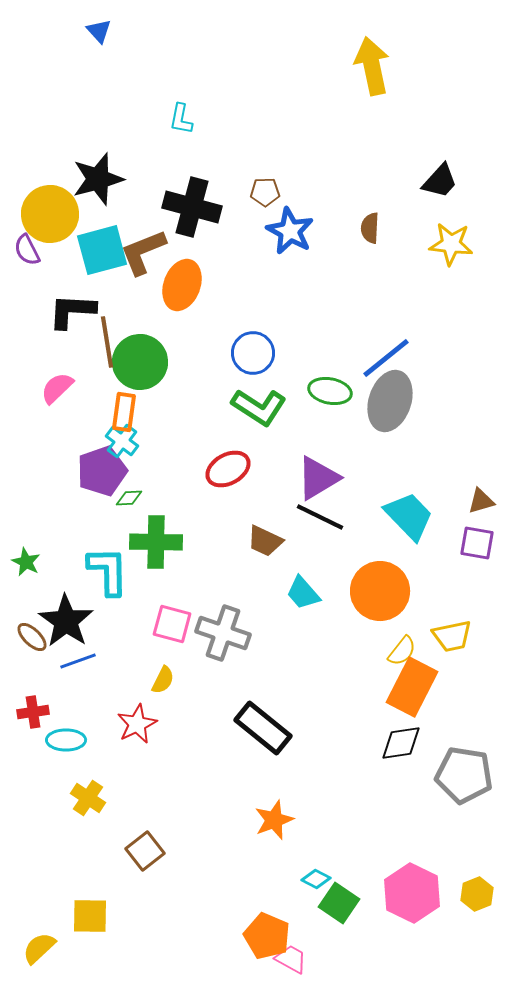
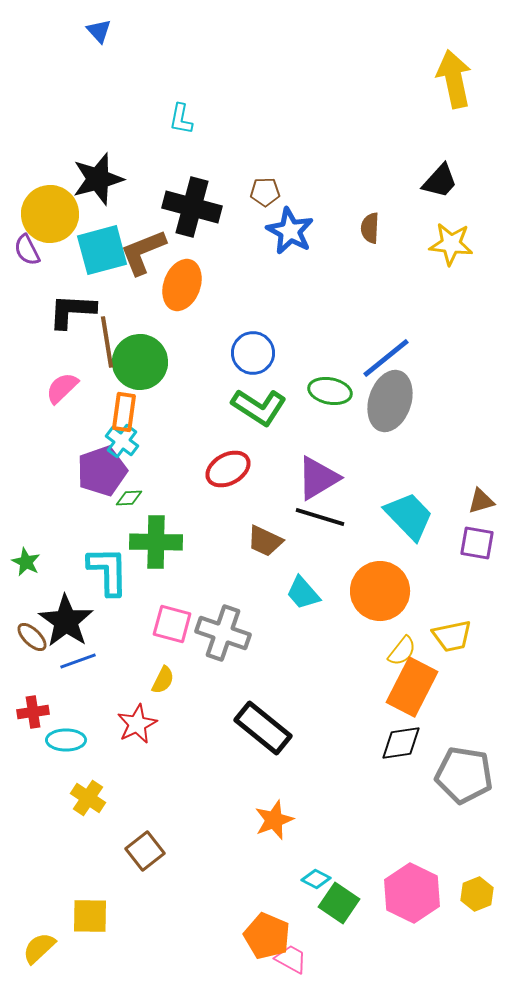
yellow arrow at (372, 66): moved 82 px right, 13 px down
pink semicircle at (57, 388): moved 5 px right
black line at (320, 517): rotated 9 degrees counterclockwise
